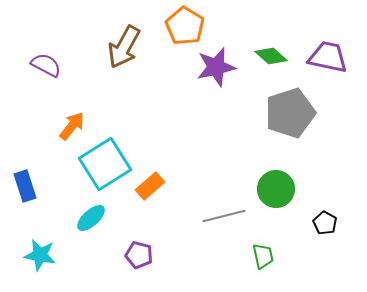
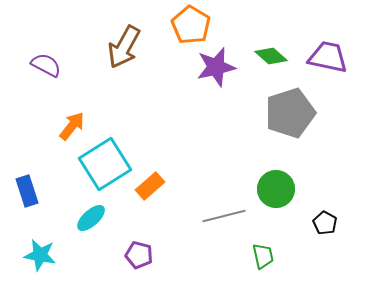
orange pentagon: moved 6 px right, 1 px up
blue rectangle: moved 2 px right, 5 px down
